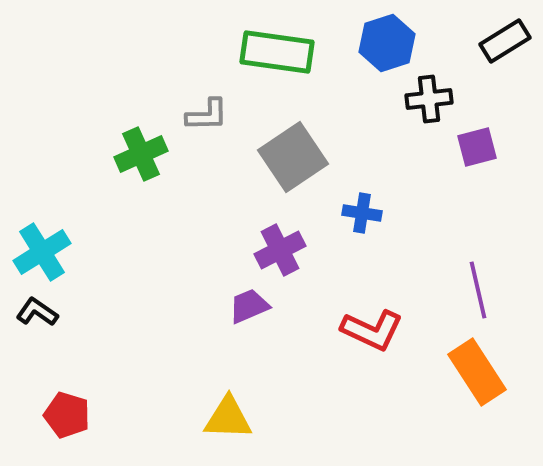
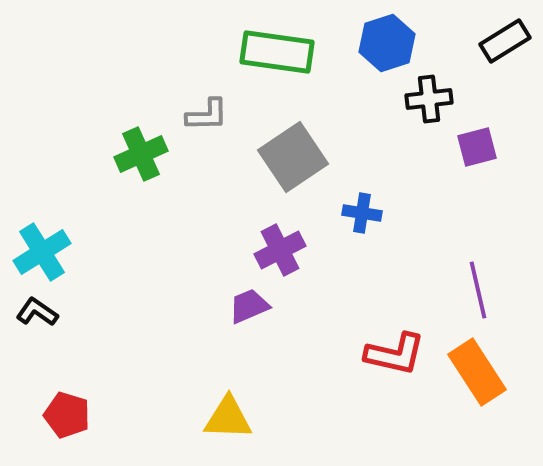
red L-shape: moved 23 px right, 24 px down; rotated 12 degrees counterclockwise
